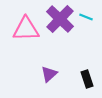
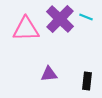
purple triangle: rotated 36 degrees clockwise
black rectangle: moved 2 px down; rotated 24 degrees clockwise
